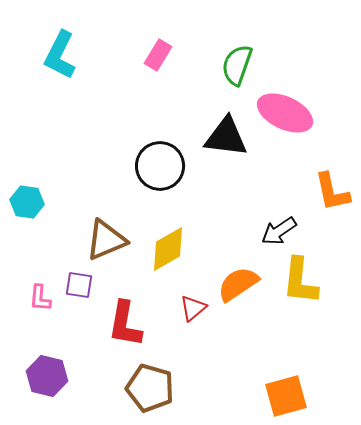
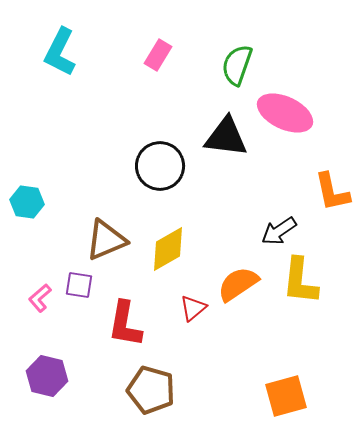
cyan L-shape: moved 3 px up
pink L-shape: rotated 44 degrees clockwise
brown pentagon: moved 1 px right, 2 px down
